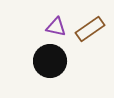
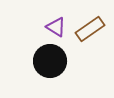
purple triangle: rotated 20 degrees clockwise
